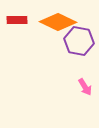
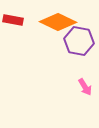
red rectangle: moved 4 px left; rotated 12 degrees clockwise
